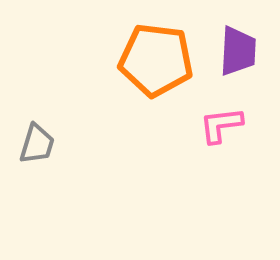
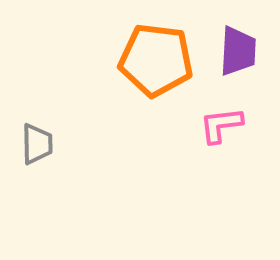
gray trapezoid: rotated 18 degrees counterclockwise
